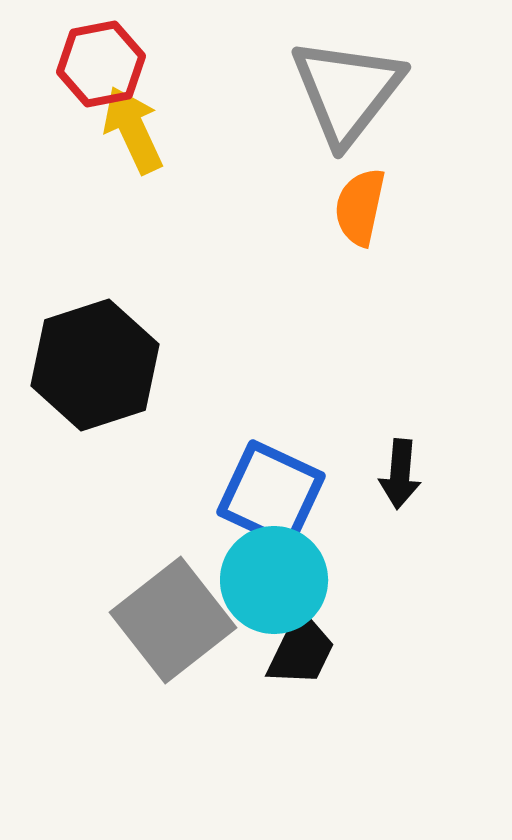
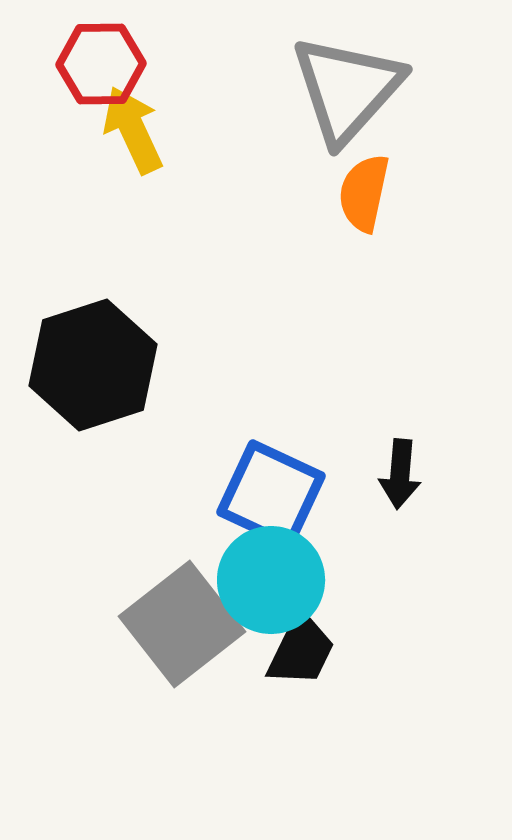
red hexagon: rotated 10 degrees clockwise
gray triangle: moved 2 px up; rotated 4 degrees clockwise
orange semicircle: moved 4 px right, 14 px up
black hexagon: moved 2 px left
cyan circle: moved 3 px left
gray square: moved 9 px right, 4 px down
